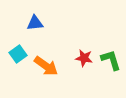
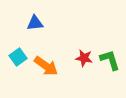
cyan square: moved 3 px down
green L-shape: moved 1 px left
